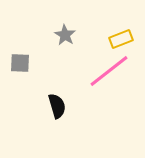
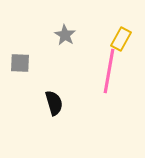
yellow rectangle: rotated 40 degrees counterclockwise
pink line: rotated 42 degrees counterclockwise
black semicircle: moved 3 px left, 3 px up
